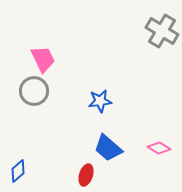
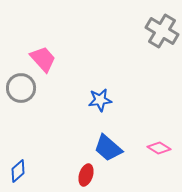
pink trapezoid: rotated 16 degrees counterclockwise
gray circle: moved 13 px left, 3 px up
blue star: moved 1 px up
